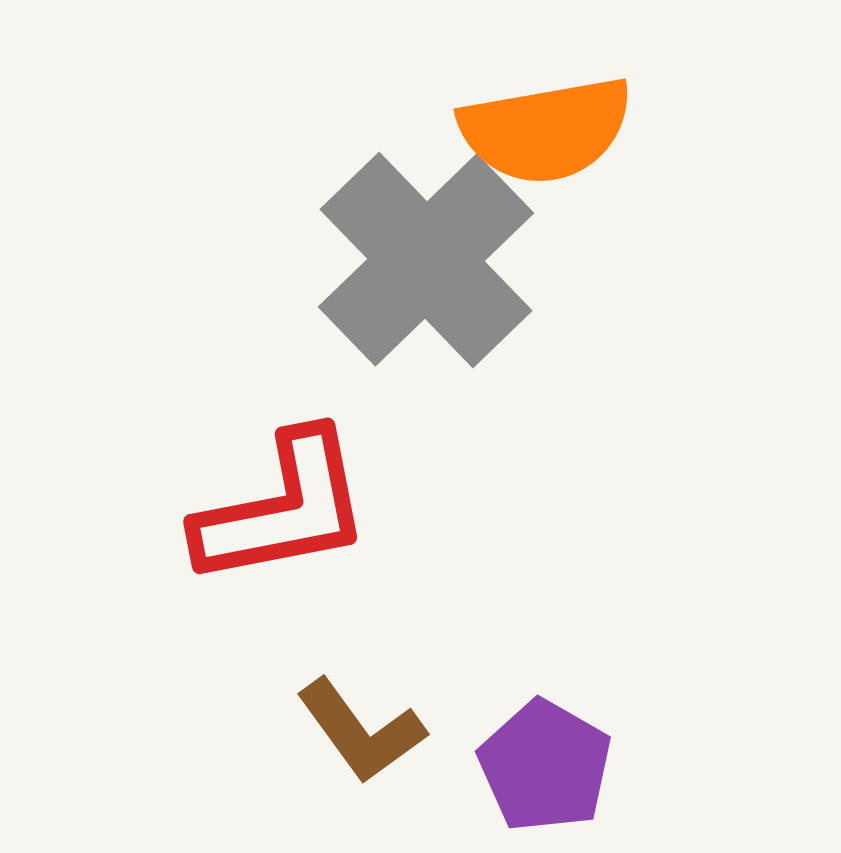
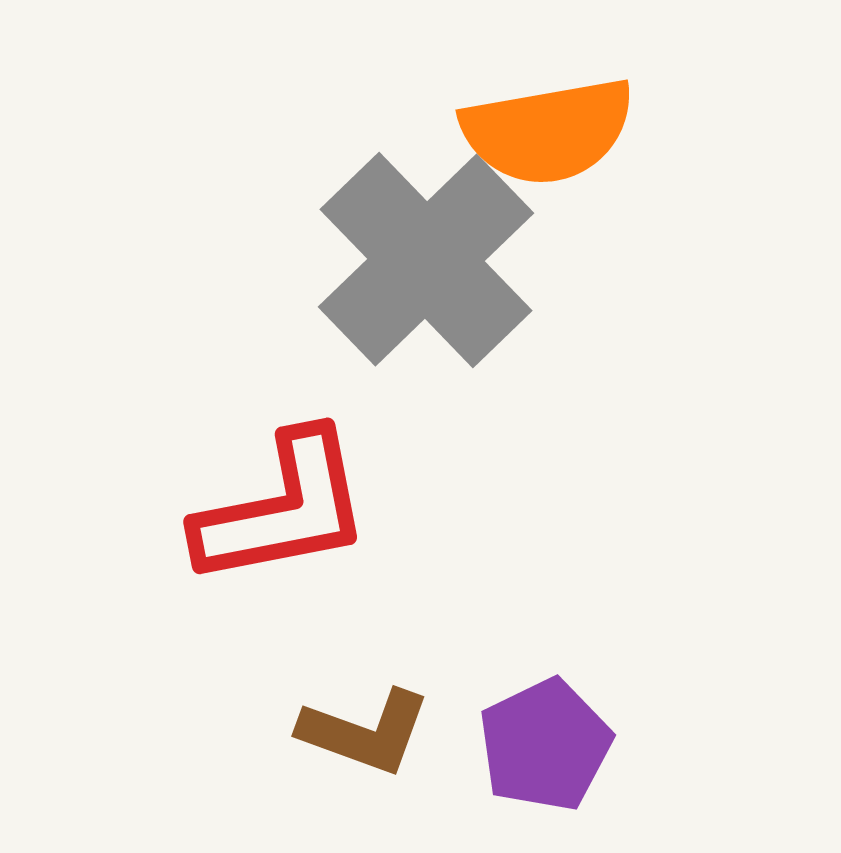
orange semicircle: moved 2 px right, 1 px down
brown L-shape: moved 4 px right, 1 px down; rotated 34 degrees counterclockwise
purple pentagon: moved 21 px up; rotated 16 degrees clockwise
